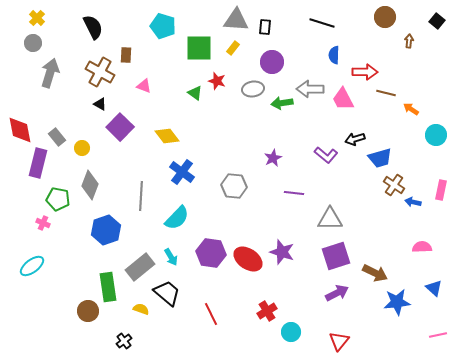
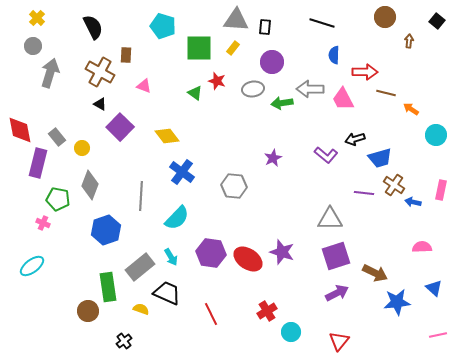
gray circle at (33, 43): moved 3 px down
purple line at (294, 193): moved 70 px right
black trapezoid at (167, 293): rotated 16 degrees counterclockwise
